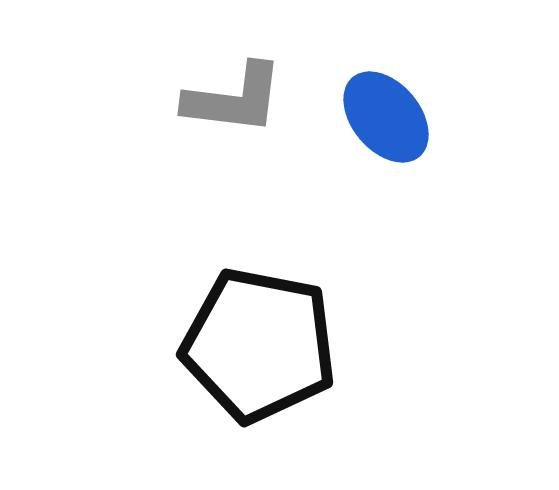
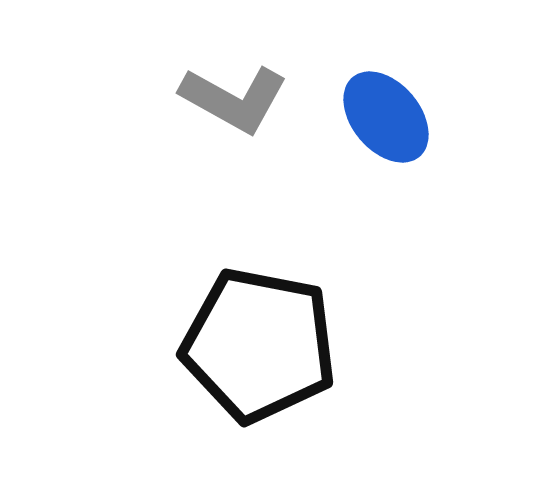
gray L-shape: rotated 22 degrees clockwise
